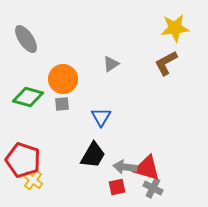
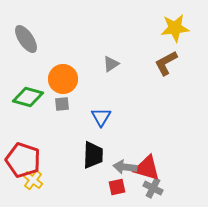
black trapezoid: rotated 28 degrees counterclockwise
